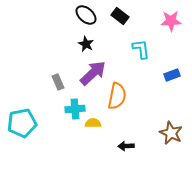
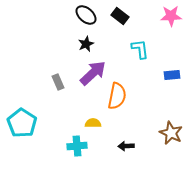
pink star: moved 5 px up
black star: rotated 21 degrees clockwise
cyan L-shape: moved 1 px left
blue rectangle: rotated 14 degrees clockwise
cyan cross: moved 2 px right, 37 px down
cyan pentagon: rotated 28 degrees counterclockwise
